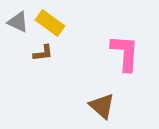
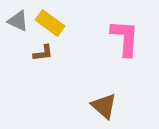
gray triangle: moved 1 px up
pink L-shape: moved 15 px up
brown triangle: moved 2 px right
